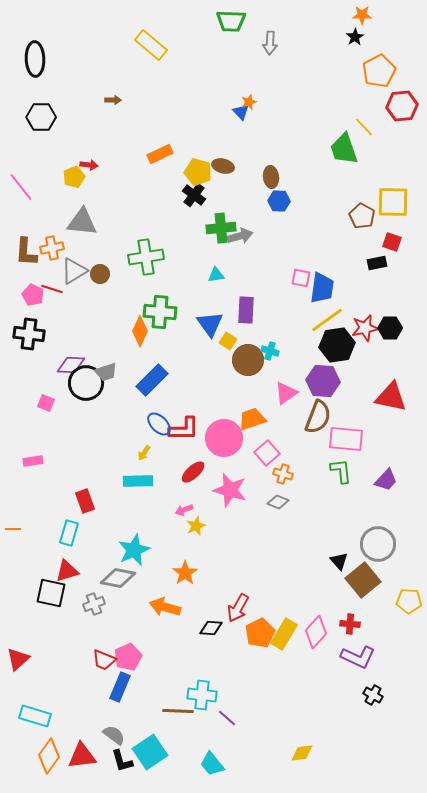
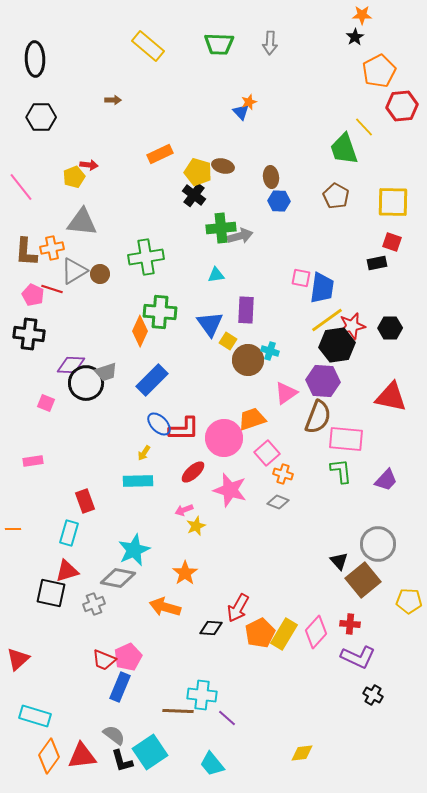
green trapezoid at (231, 21): moved 12 px left, 23 px down
yellow rectangle at (151, 45): moved 3 px left, 1 px down
brown pentagon at (362, 216): moved 26 px left, 20 px up
red star at (365, 328): moved 13 px left, 2 px up
